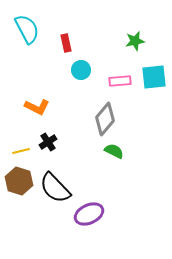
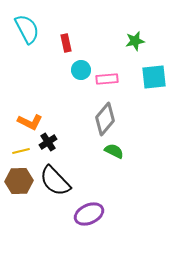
pink rectangle: moved 13 px left, 2 px up
orange L-shape: moved 7 px left, 15 px down
brown hexagon: rotated 20 degrees counterclockwise
black semicircle: moved 7 px up
